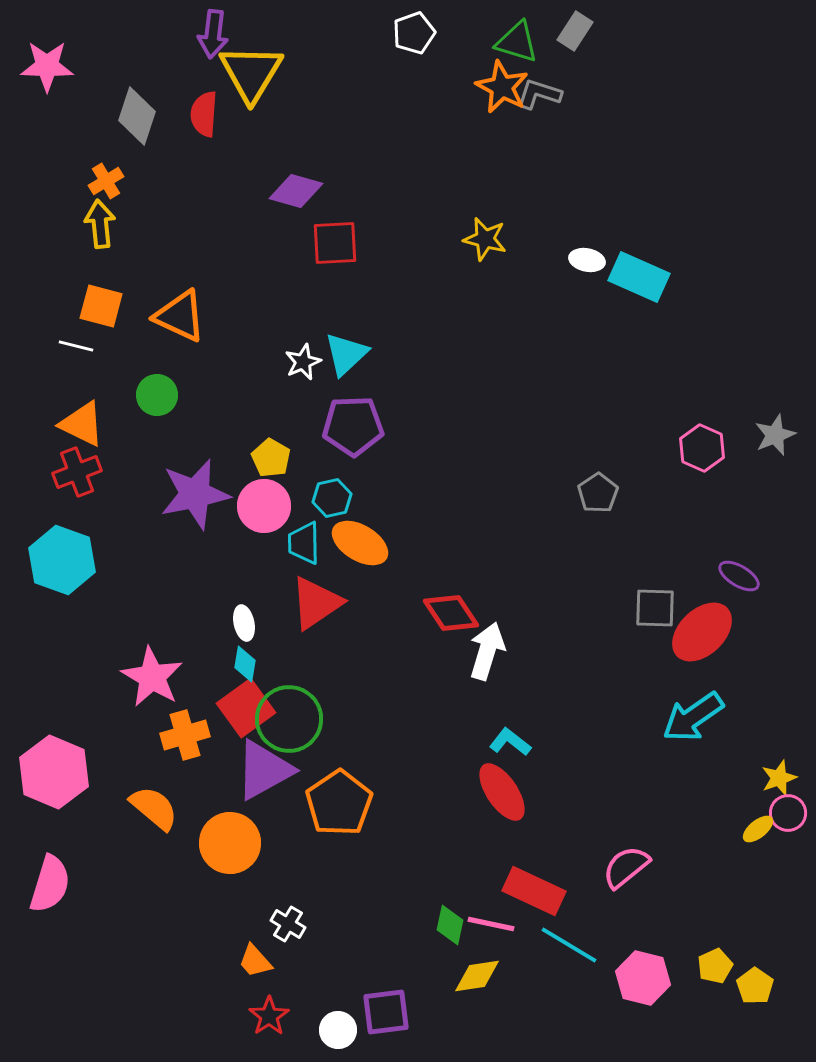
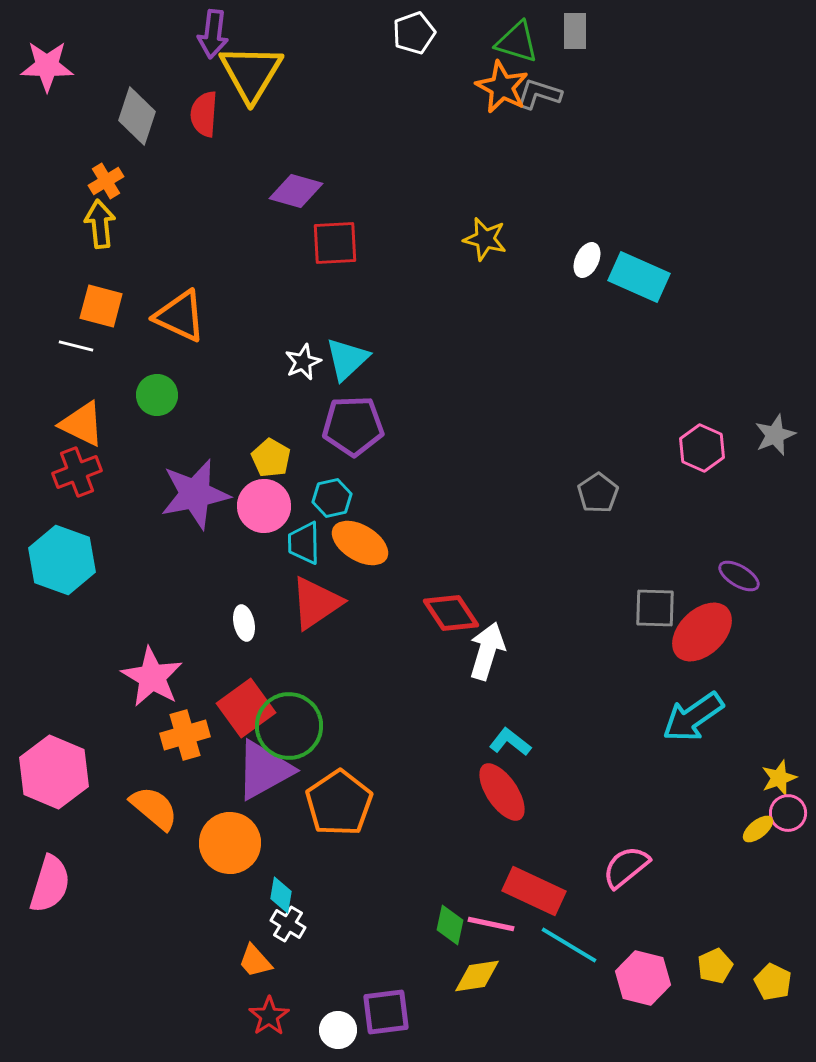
gray rectangle at (575, 31): rotated 33 degrees counterclockwise
white ellipse at (587, 260): rotated 76 degrees counterclockwise
cyan triangle at (346, 354): moved 1 px right, 5 px down
cyan diamond at (245, 664): moved 36 px right, 231 px down
green circle at (289, 719): moved 7 px down
yellow pentagon at (755, 986): moved 18 px right, 4 px up; rotated 9 degrees counterclockwise
